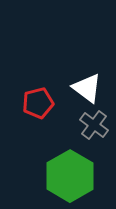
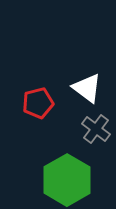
gray cross: moved 2 px right, 4 px down
green hexagon: moved 3 px left, 4 px down
